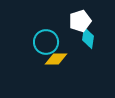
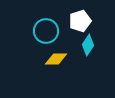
cyan diamond: moved 7 px down; rotated 25 degrees clockwise
cyan circle: moved 11 px up
